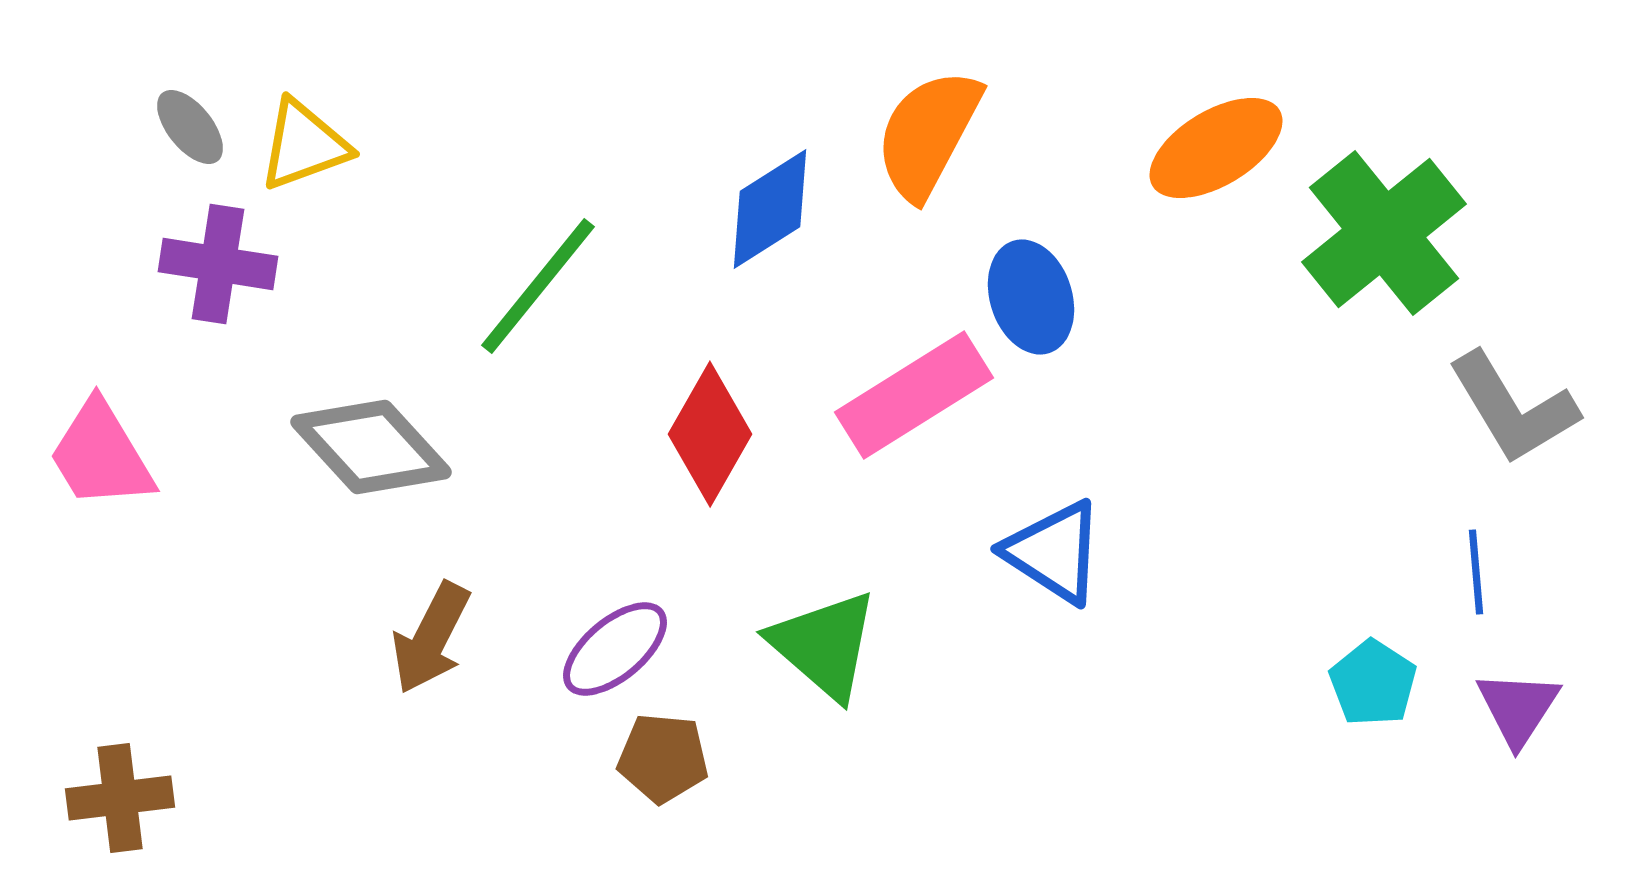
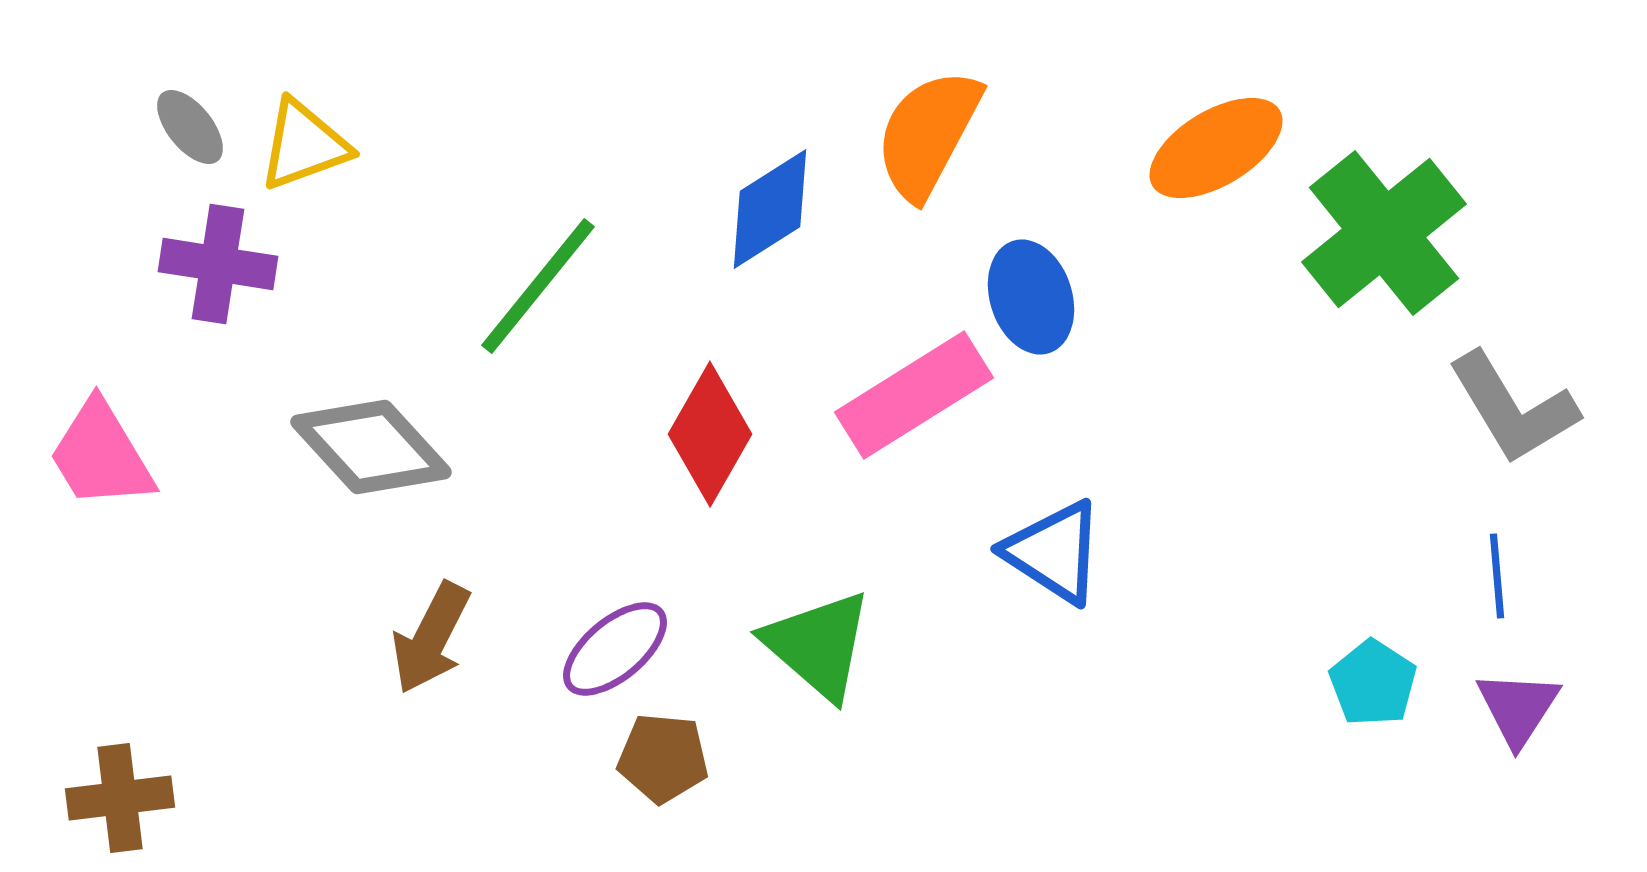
blue line: moved 21 px right, 4 px down
green triangle: moved 6 px left
